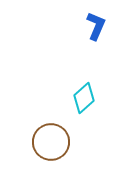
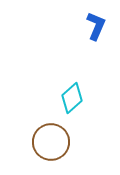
cyan diamond: moved 12 px left
